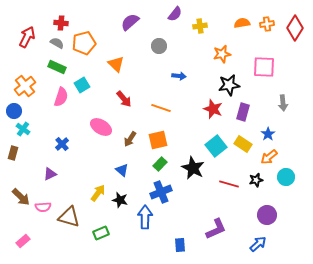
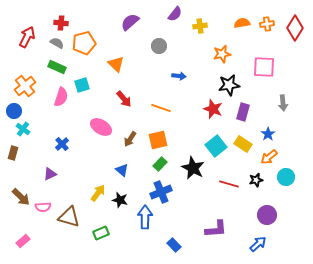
cyan square at (82, 85): rotated 14 degrees clockwise
purple L-shape at (216, 229): rotated 20 degrees clockwise
blue rectangle at (180, 245): moved 6 px left; rotated 40 degrees counterclockwise
